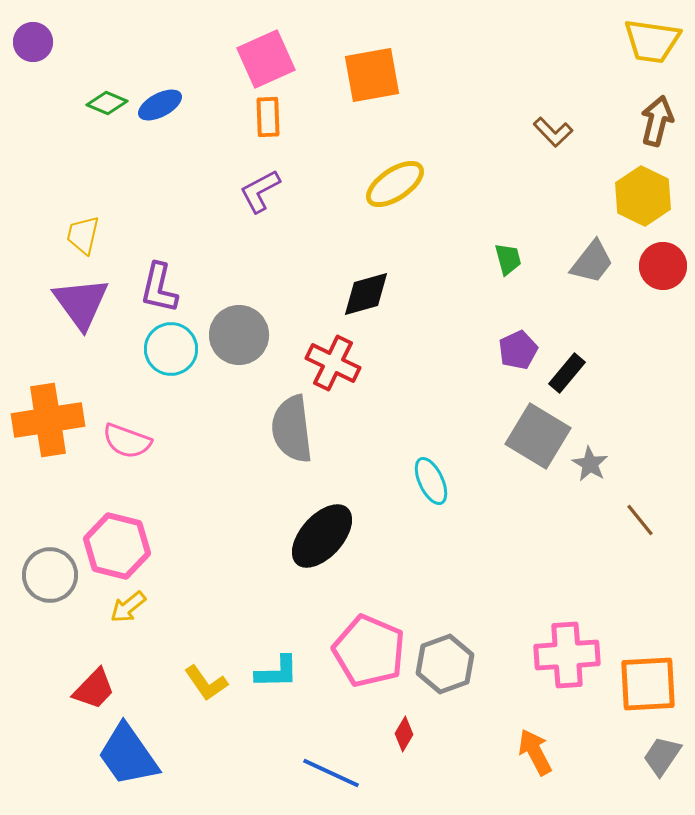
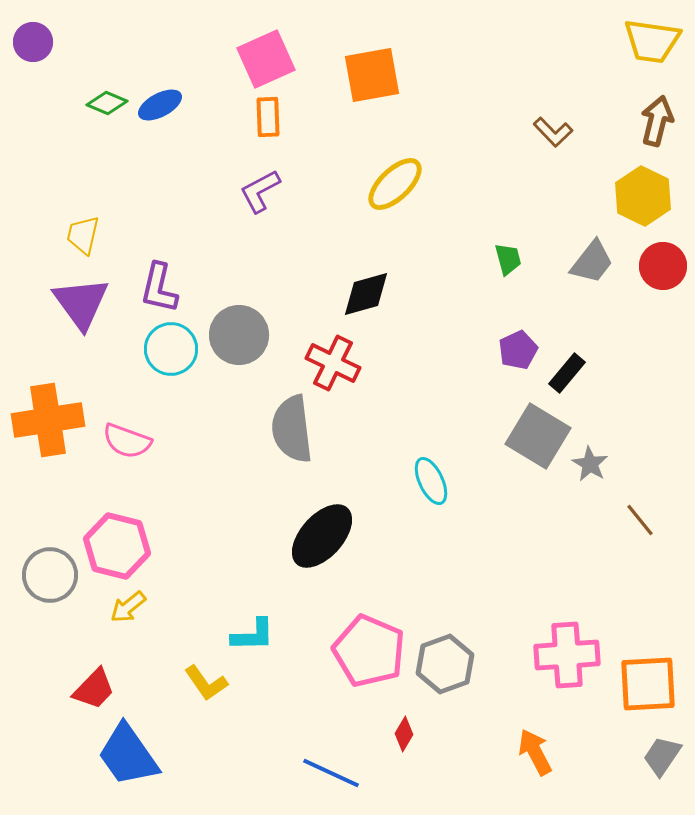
yellow ellipse at (395, 184): rotated 10 degrees counterclockwise
cyan L-shape at (277, 672): moved 24 px left, 37 px up
